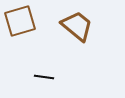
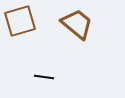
brown trapezoid: moved 2 px up
